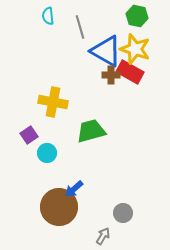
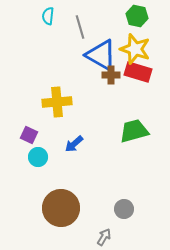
cyan semicircle: rotated 12 degrees clockwise
blue triangle: moved 5 px left, 4 px down
red rectangle: moved 8 px right; rotated 12 degrees counterclockwise
yellow cross: moved 4 px right; rotated 16 degrees counterclockwise
green trapezoid: moved 43 px right
purple square: rotated 30 degrees counterclockwise
cyan circle: moved 9 px left, 4 px down
blue arrow: moved 45 px up
brown circle: moved 2 px right, 1 px down
gray circle: moved 1 px right, 4 px up
gray arrow: moved 1 px right, 1 px down
